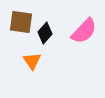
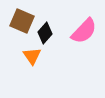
brown square: moved 1 px right, 1 px up; rotated 15 degrees clockwise
orange triangle: moved 5 px up
